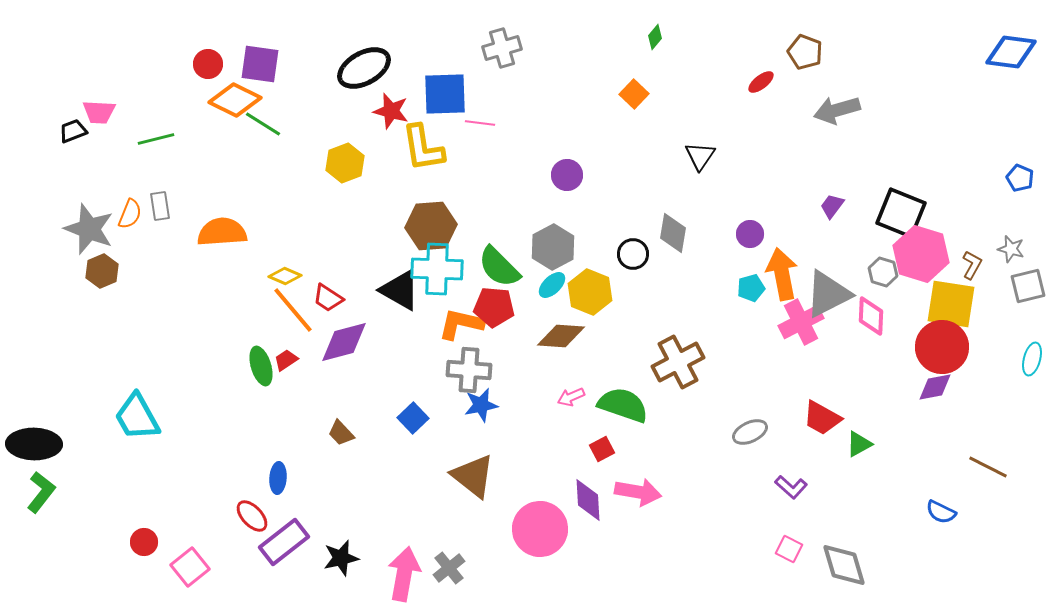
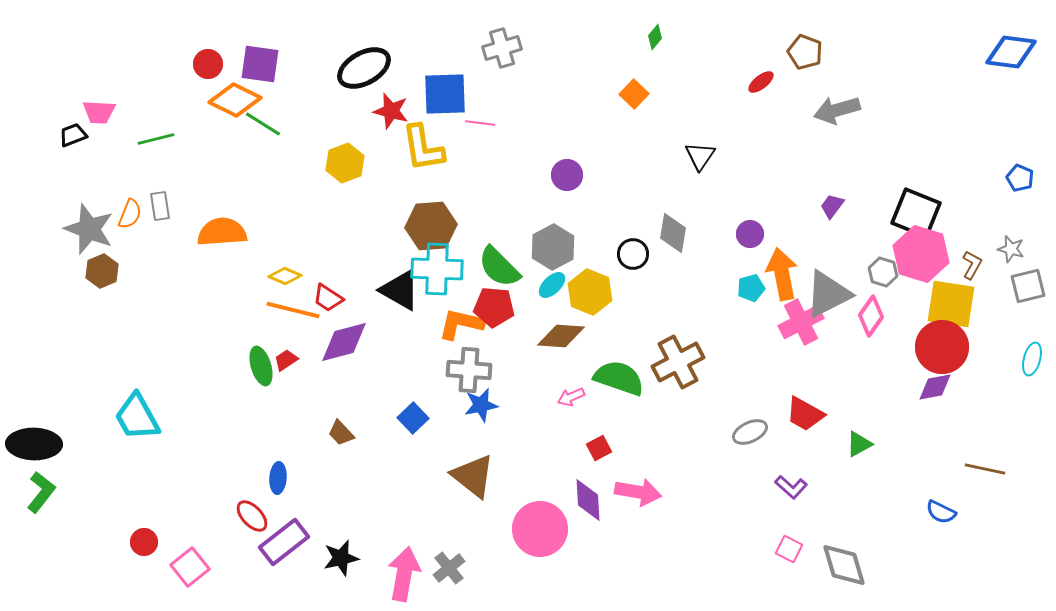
black trapezoid at (73, 131): moved 4 px down
black square at (901, 213): moved 15 px right
orange line at (293, 310): rotated 36 degrees counterclockwise
pink diamond at (871, 316): rotated 33 degrees clockwise
green semicircle at (623, 405): moved 4 px left, 27 px up
red trapezoid at (822, 418): moved 17 px left, 4 px up
red square at (602, 449): moved 3 px left, 1 px up
brown line at (988, 467): moved 3 px left, 2 px down; rotated 15 degrees counterclockwise
